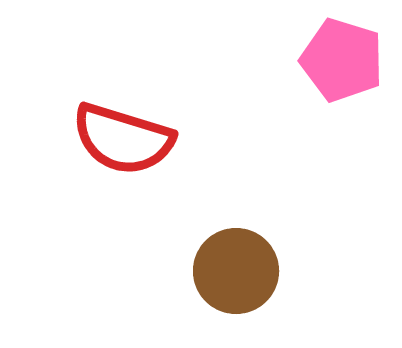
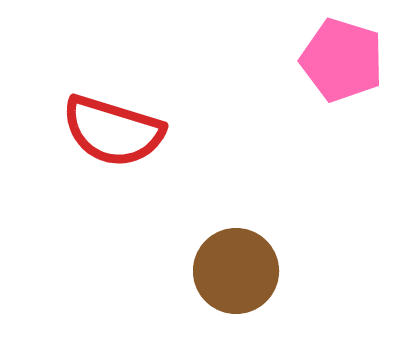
red semicircle: moved 10 px left, 8 px up
